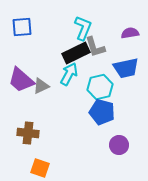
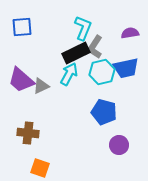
gray L-shape: rotated 50 degrees clockwise
cyan hexagon: moved 2 px right, 15 px up
blue pentagon: moved 2 px right
